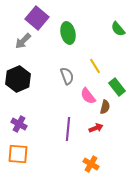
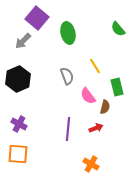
green rectangle: rotated 24 degrees clockwise
